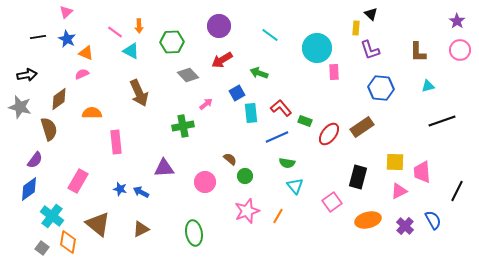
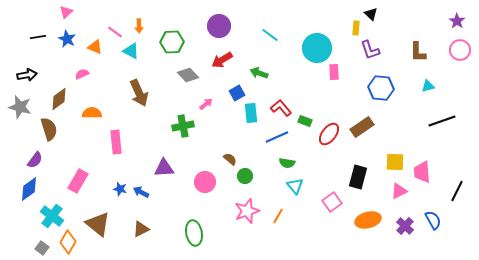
orange triangle at (86, 53): moved 9 px right, 6 px up
orange diamond at (68, 242): rotated 20 degrees clockwise
